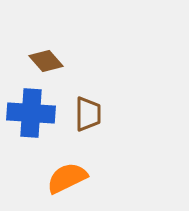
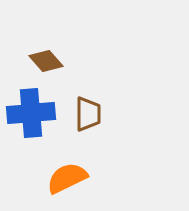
blue cross: rotated 9 degrees counterclockwise
